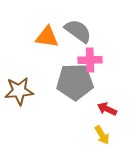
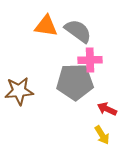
orange triangle: moved 1 px left, 11 px up
